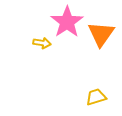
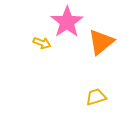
orange triangle: moved 8 px down; rotated 16 degrees clockwise
yellow arrow: rotated 12 degrees clockwise
